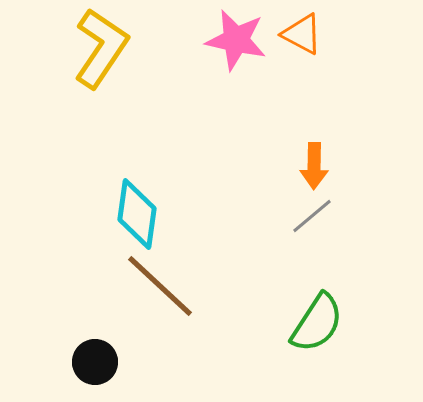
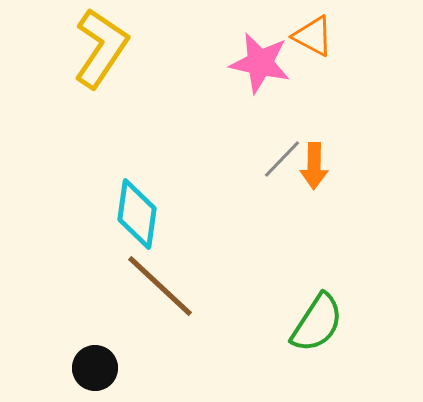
orange triangle: moved 11 px right, 2 px down
pink star: moved 24 px right, 23 px down
gray line: moved 30 px left, 57 px up; rotated 6 degrees counterclockwise
black circle: moved 6 px down
